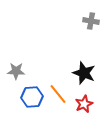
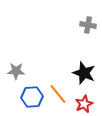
gray cross: moved 3 px left, 4 px down
